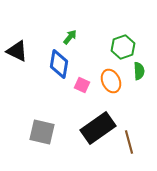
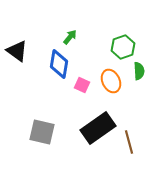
black triangle: rotated 10 degrees clockwise
